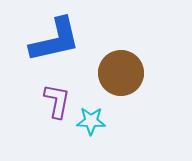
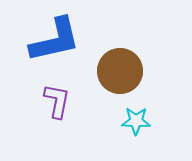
brown circle: moved 1 px left, 2 px up
cyan star: moved 45 px right
